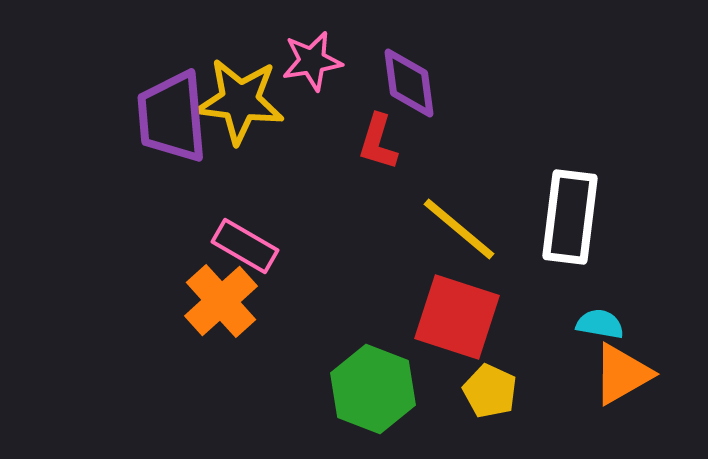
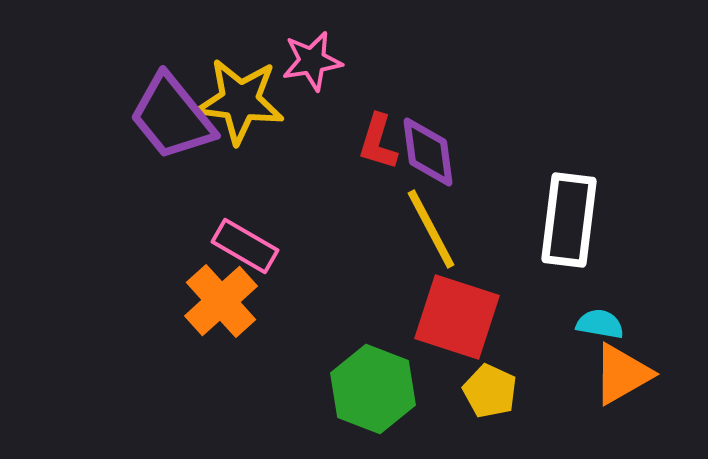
purple diamond: moved 19 px right, 69 px down
purple trapezoid: rotated 34 degrees counterclockwise
white rectangle: moved 1 px left, 3 px down
yellow line: moved 28 px left; rotated 22 degrees clockwise
